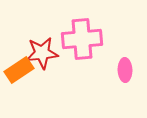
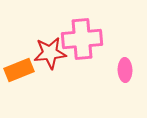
red star: moved 8 px right
orange rectangle: rotated 12 degrees clockwise
